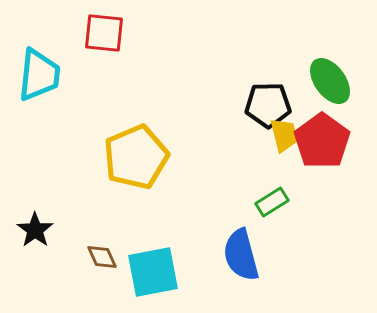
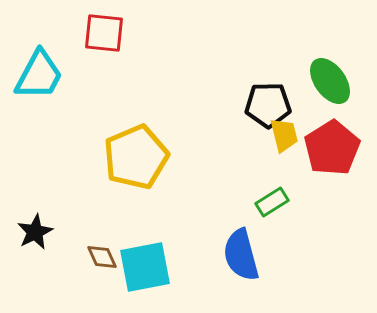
cyan trapezoid: rotated 22 degrees clockwise
red pentagon: moved 10 px right, 7 px down; rotated 4 degrees clockwise
black star: moved 2 px down; rotated 9 degrees clockwise
cyan square: moved 8 px left, 5 px up
